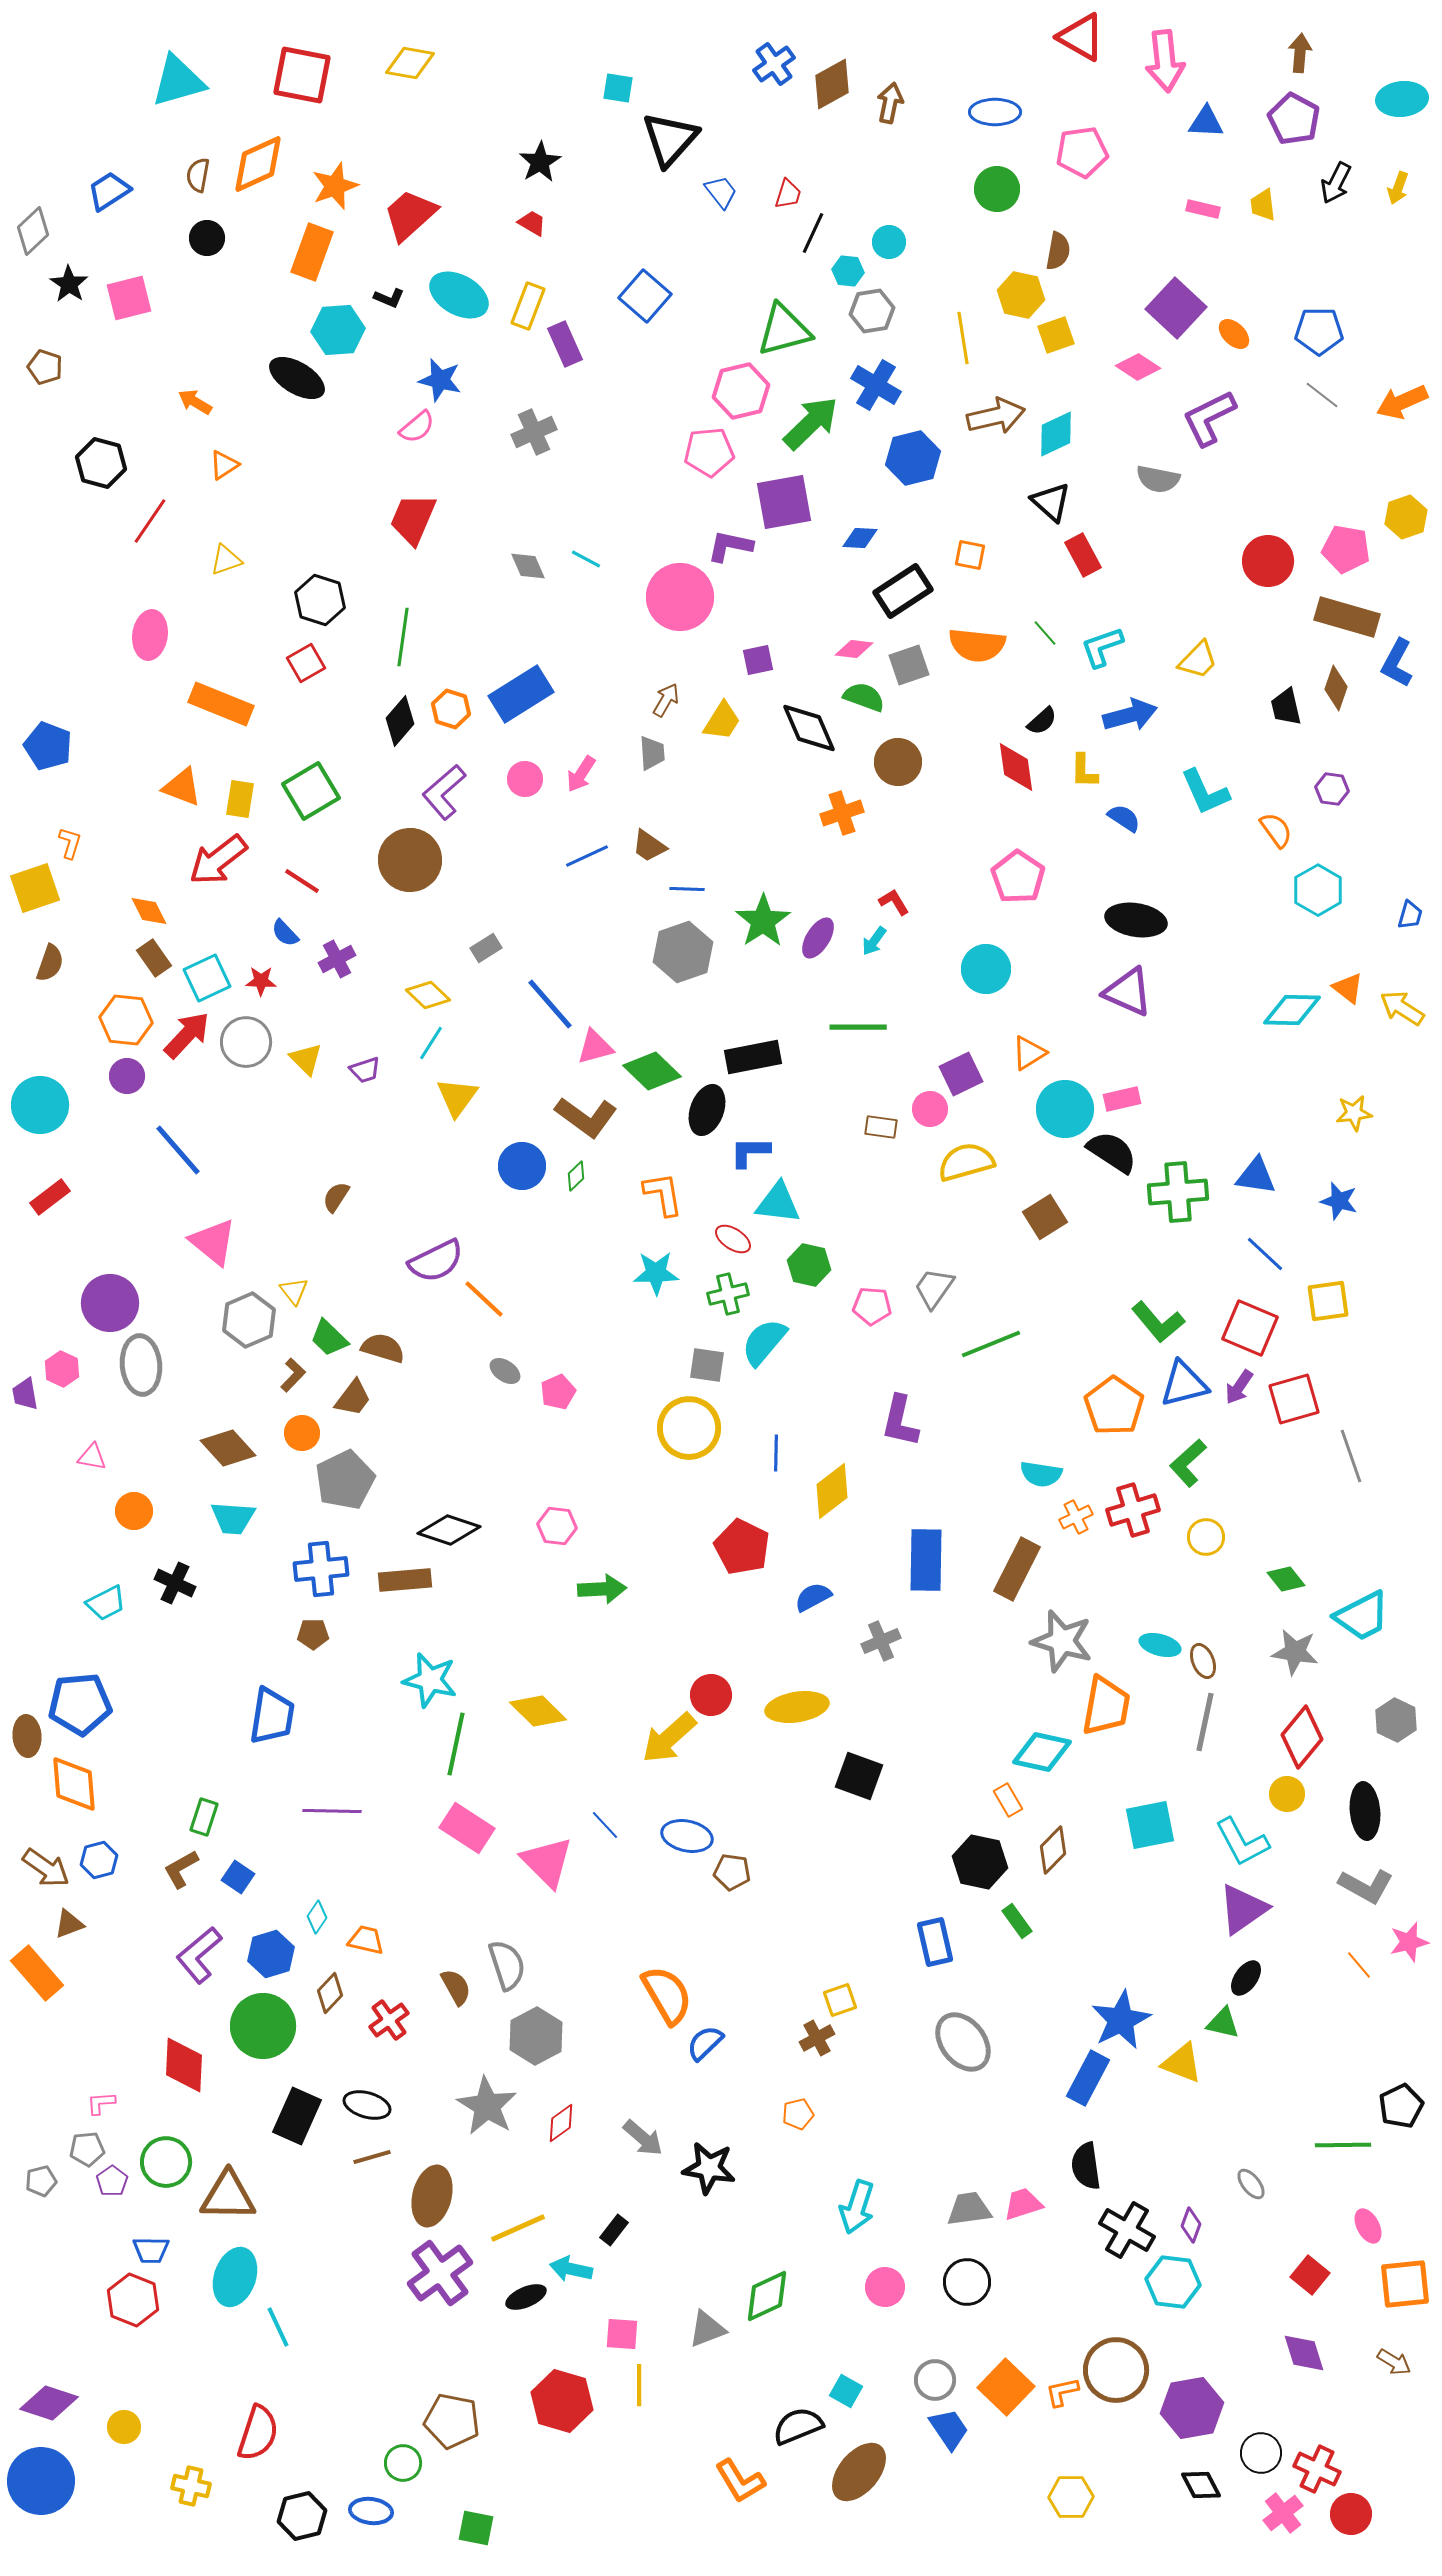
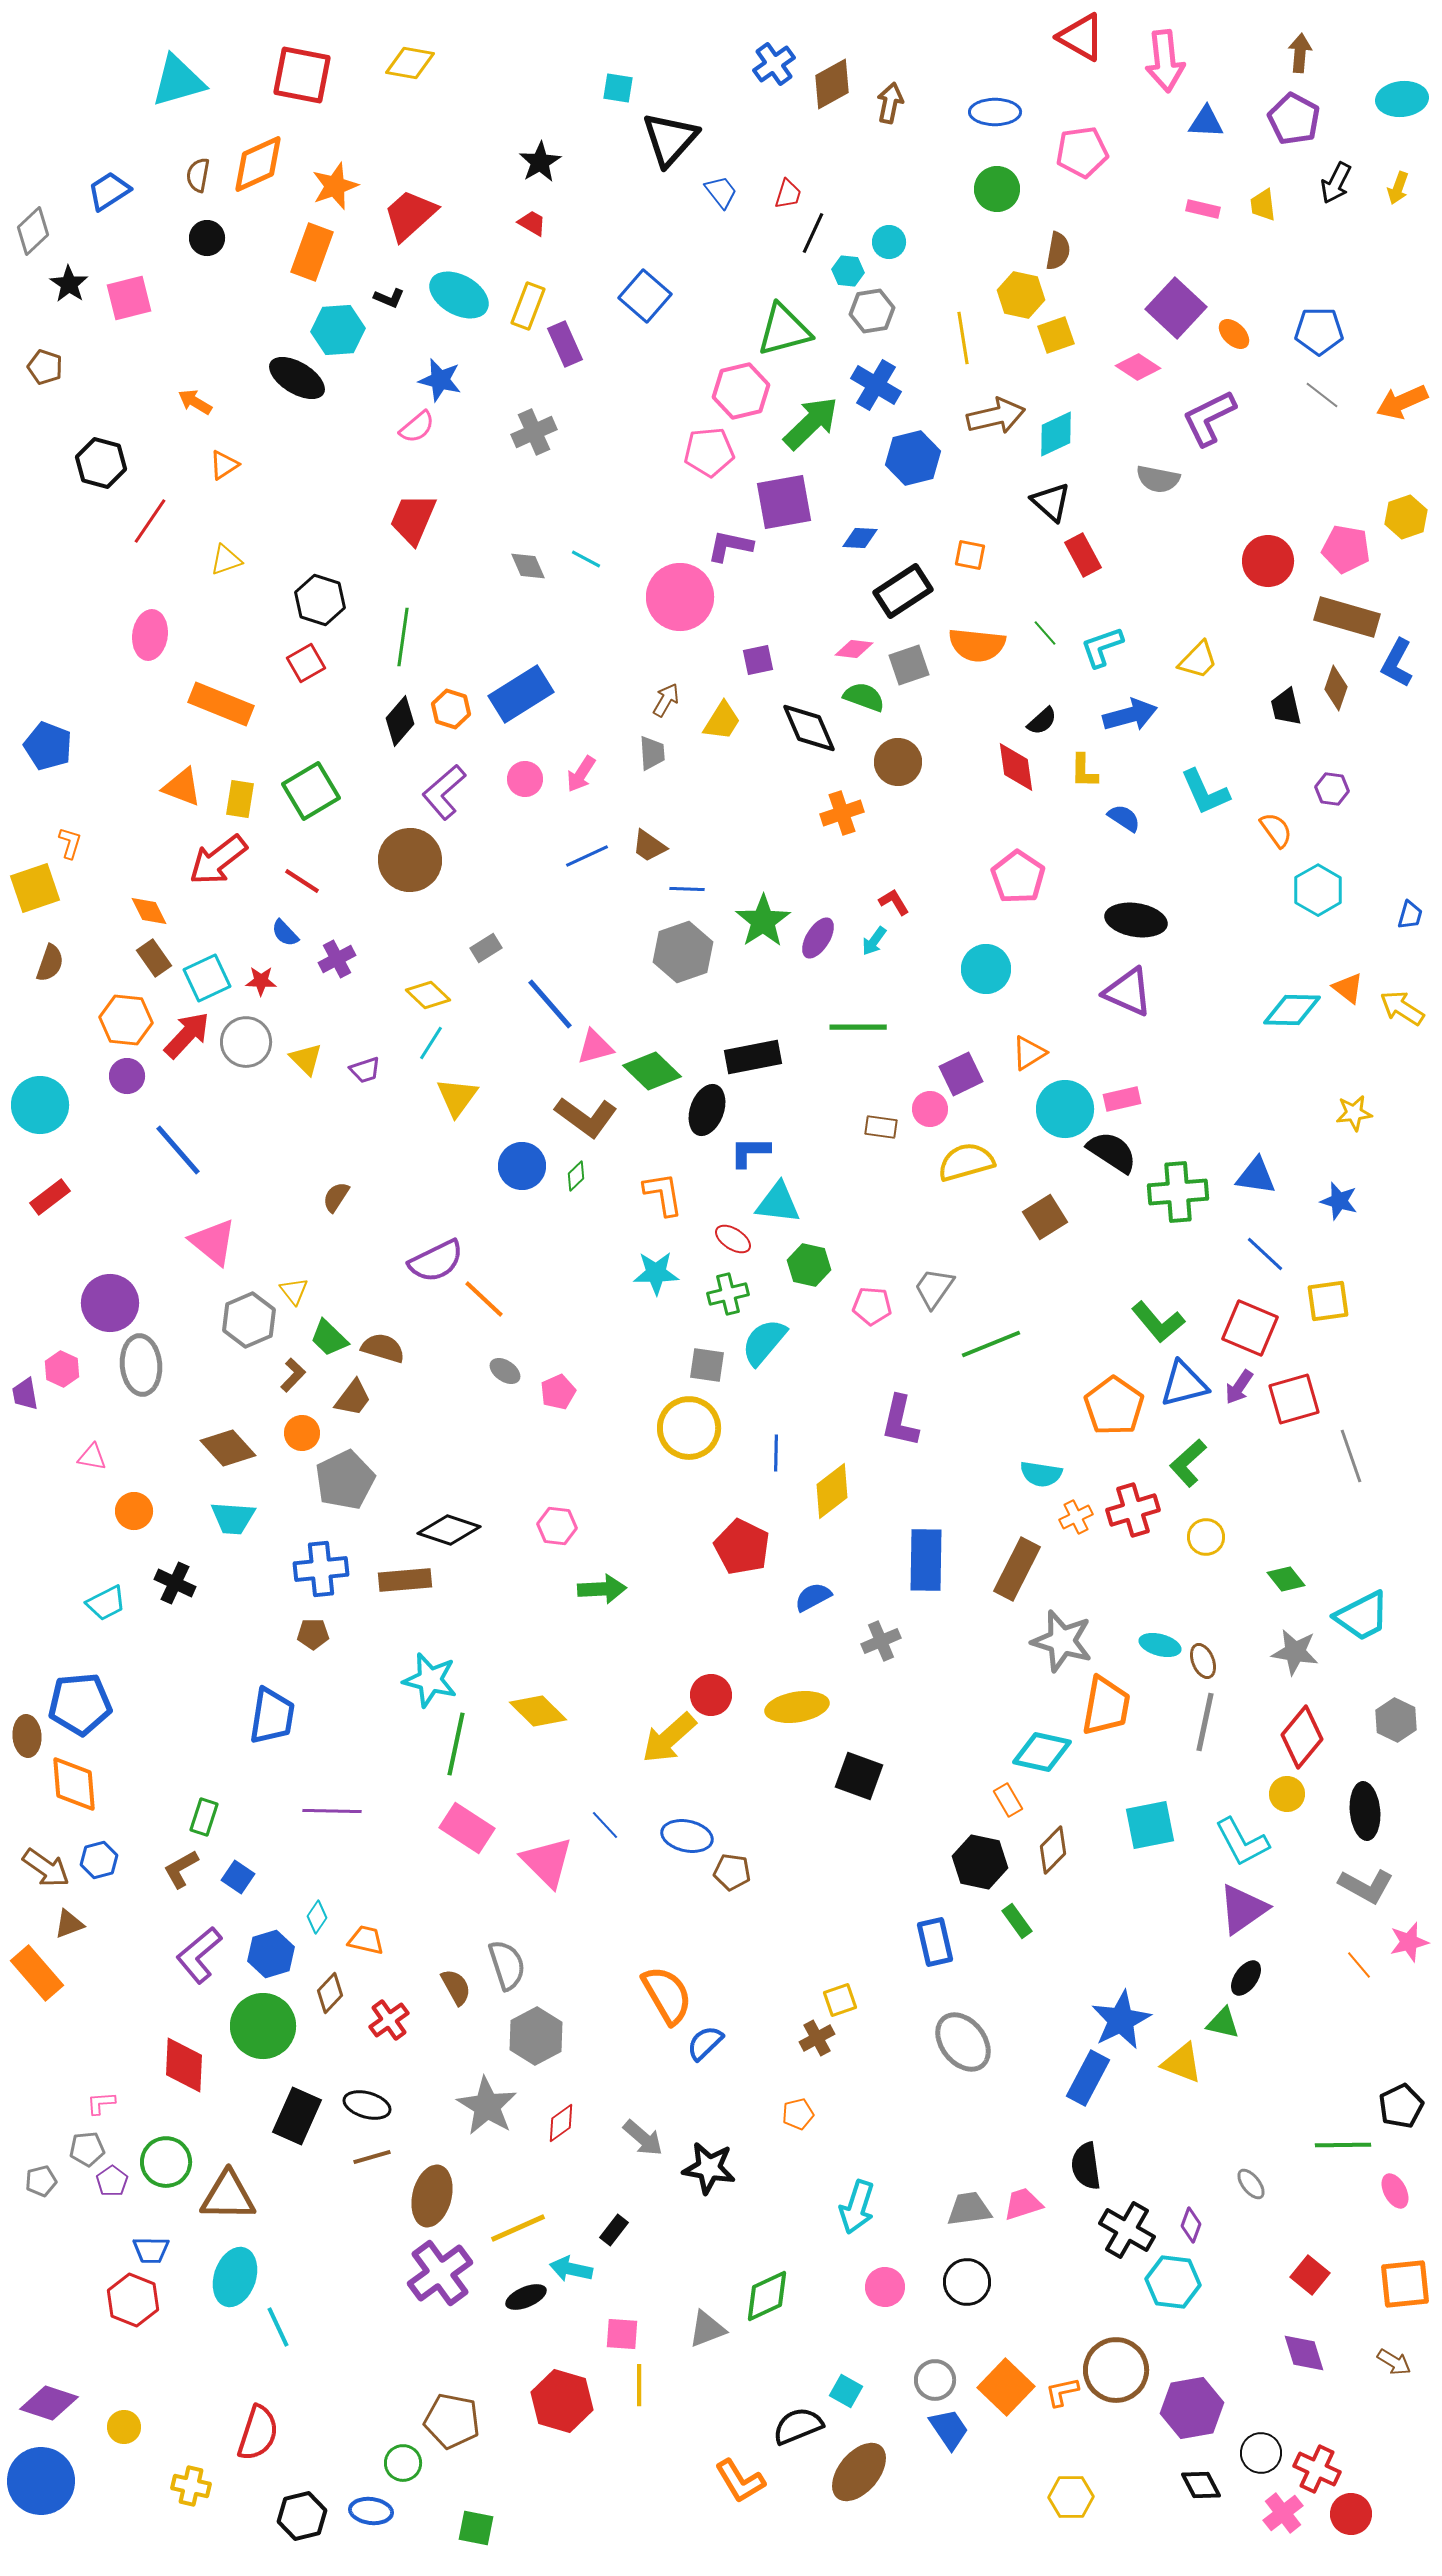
pink ellipse at (1368, 2226): moved 27 px right, 35 px up
